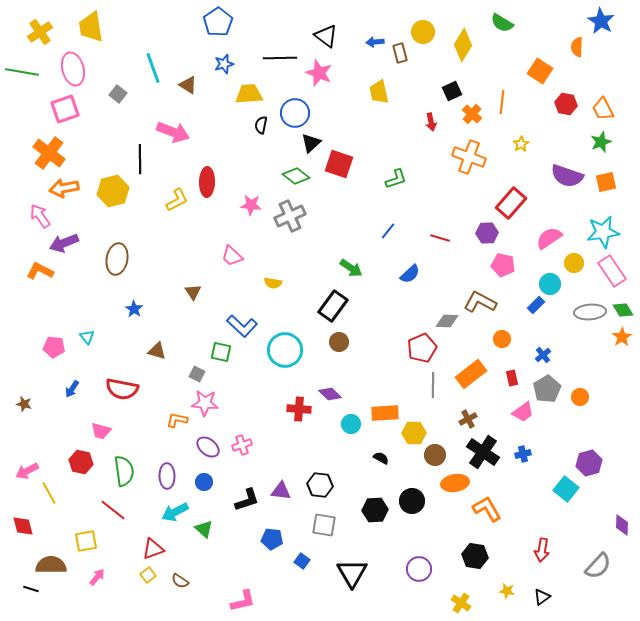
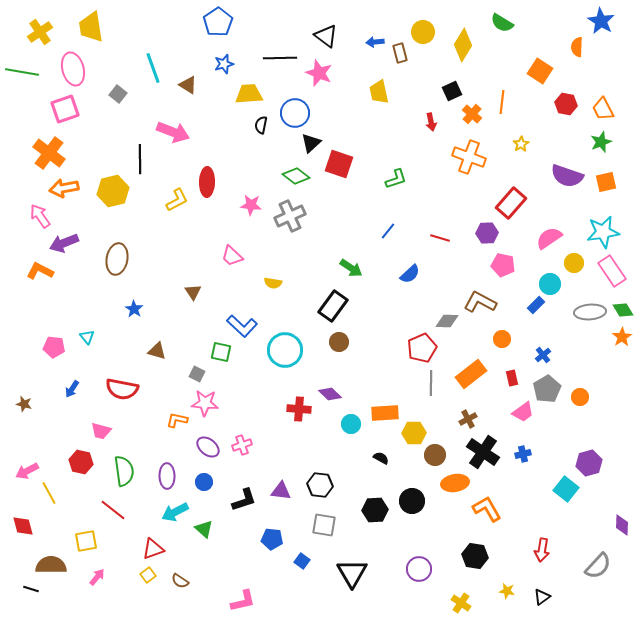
gray line at (433, 385): moved 2 px left, 2 px up
black L-shape at (247, 500): moved 3 px left
